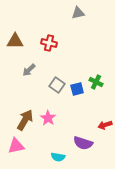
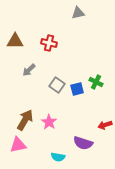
pink star: moved 1 px right, 4 px down
pink triangle: moved 2 px right, 1 px up
